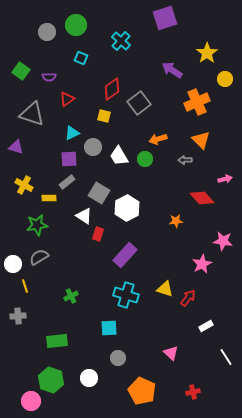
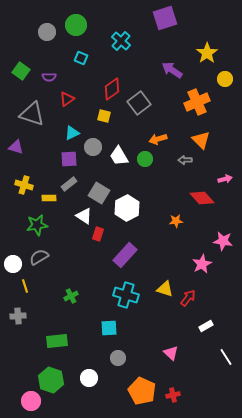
gray rectangle at (67, 182): moved 2 px right, 2 px down
yellow cross at (24, 185): rotated 12 degrees counterclockwise
red cross at (193, 392): moved 20 px left, 3 px down
